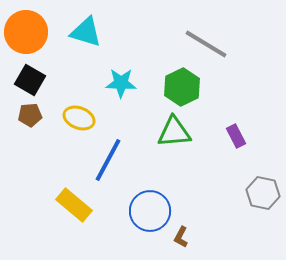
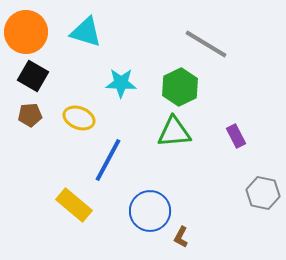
black square: moved 3 px right, 4 px up
green hexagon: moved 2 px left
